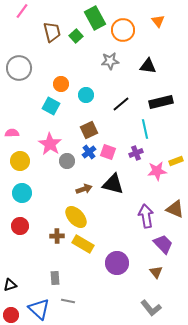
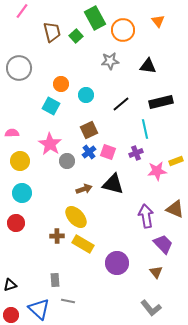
red circle at (20, 226): moved 4 px left, 3 px up
gray rectangle at (55, 278): moved 2 px down
